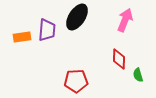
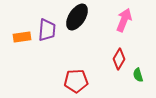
pink arrow: moved 1 px left
red diamond: rotated 30 degrees clockwise
